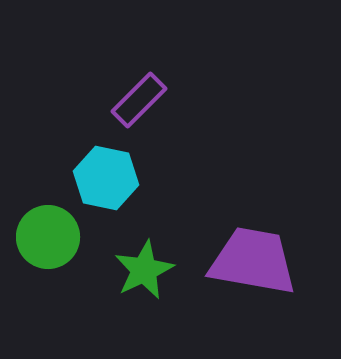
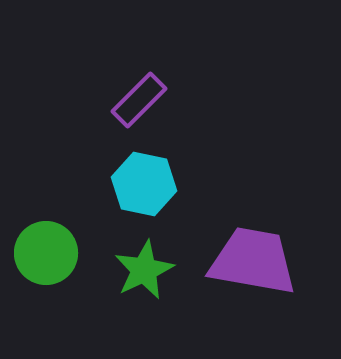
cyan hexagon: moved 38 px right, 6 px down
green circle: moved 2 px left, 16 px down
